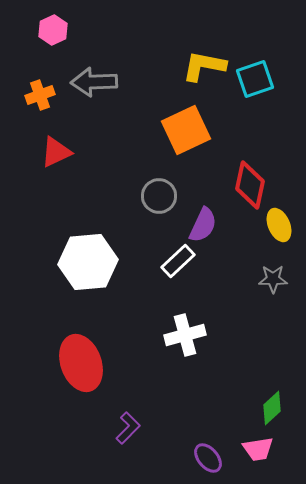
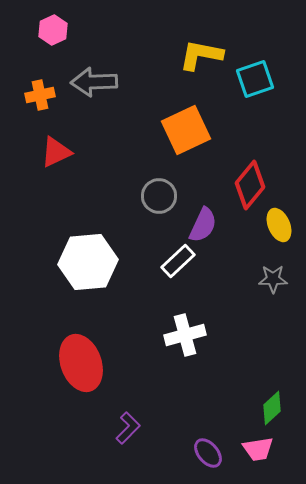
yellow L-shape: moved 3 px left, 11 px up
orange cross: rotated 8 degrees clockwise
red diamond: rotated 27 degrees clockwise
purple ellipse: moved 5 px up
